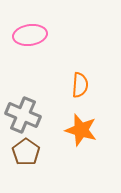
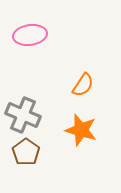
orange semicircle: moved 3 px right; rotated 30 degrees clockwise
